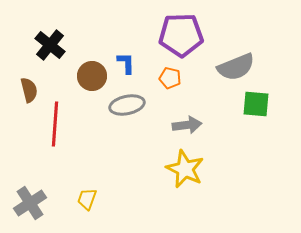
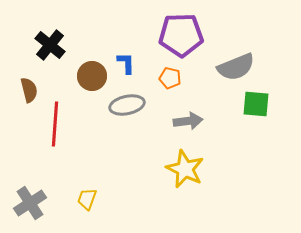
gray arrow: moved 1 px right, 4 px up
